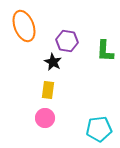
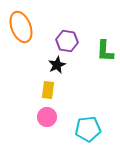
orange ellipse: moved 3 px left, 1 px down
black star: moved 4 px right, 3 px down; rotated 18 degrees clockwise
pink circle: moved 2 px right, 1 px up
cyan pentagon: moved 11 px left
